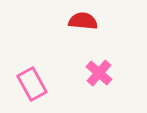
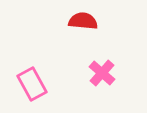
pink cross: moved 3 px right
